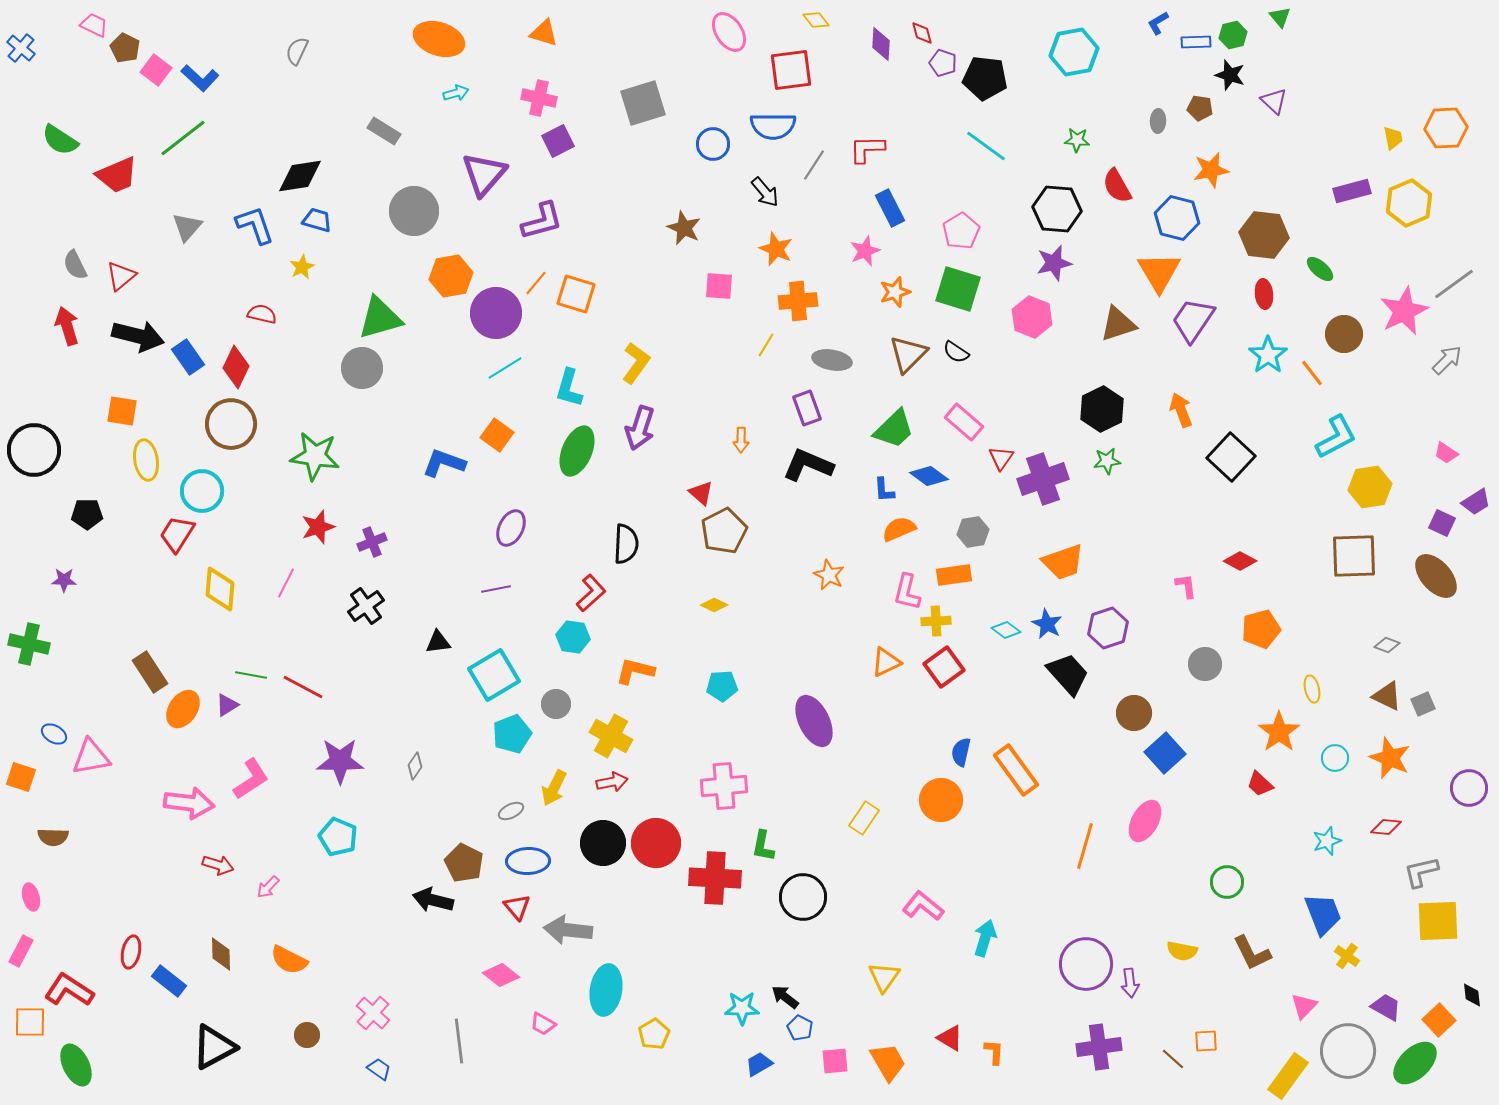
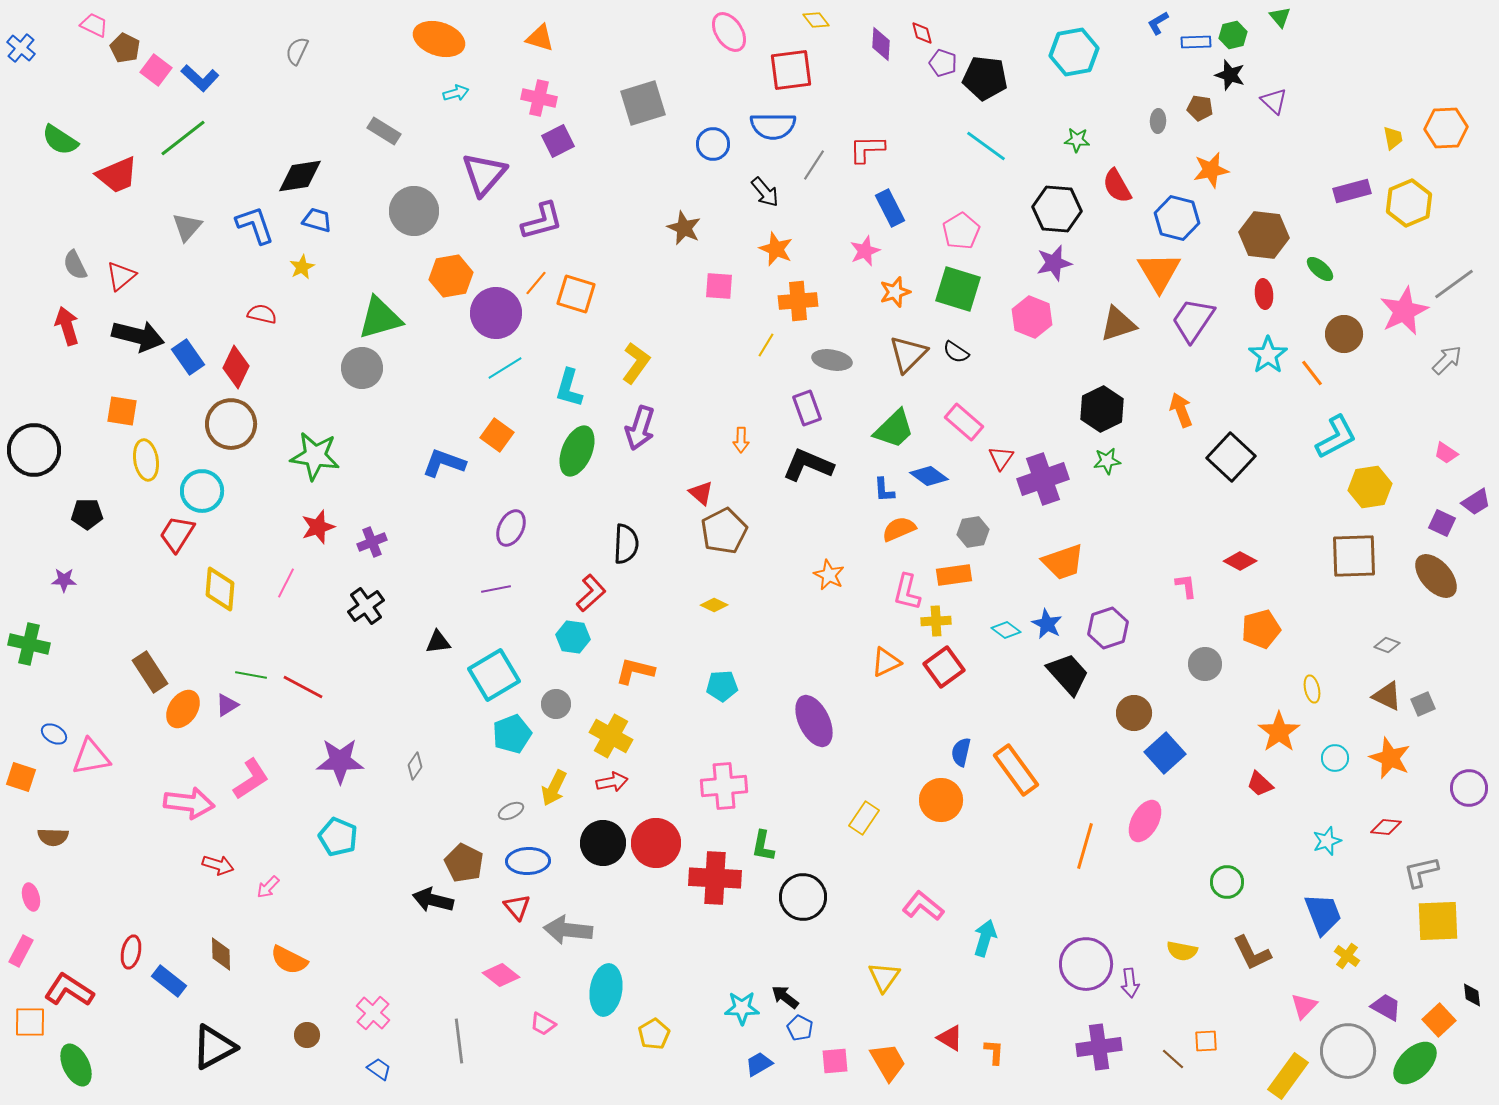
orange triangle at (544, 33): moved 4 px left, 5 px down
